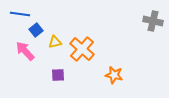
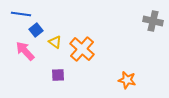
blue line: moved 1 px right
yellow triangle: rotated 48 degrees clockwise
orange star: moved 13 px right, 5 px down
